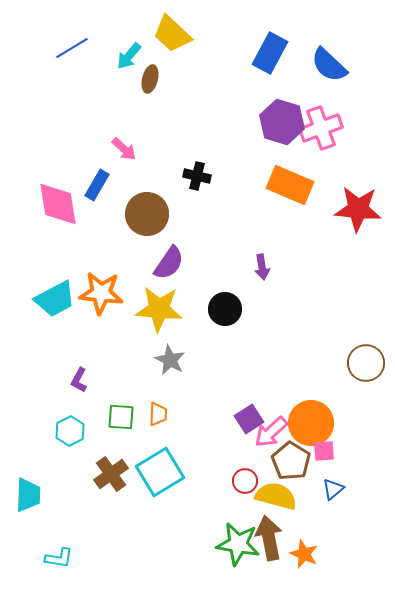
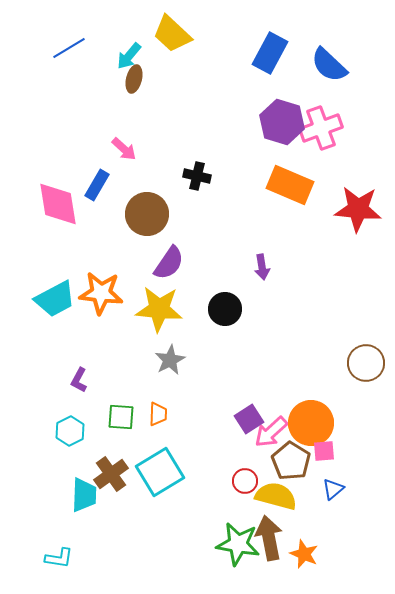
blue line at (72, 48): moved 3 px left
brown ellipse at (150, 79): moved 16 px left
gray star at (170, 360): rotated 16 degrees clockwise
cyan trapezoid at (28, 495): moved 56 px right
